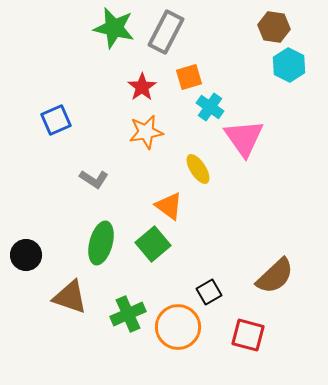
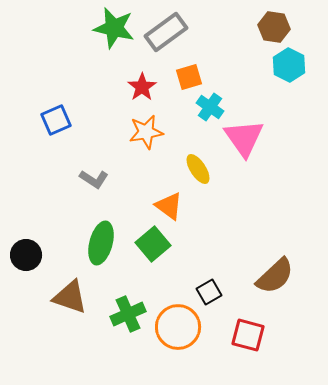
gray rectangle: rotated 27 degrees clockwise
